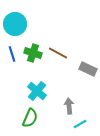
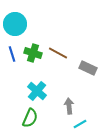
gray rectangle: moved 1 px up
